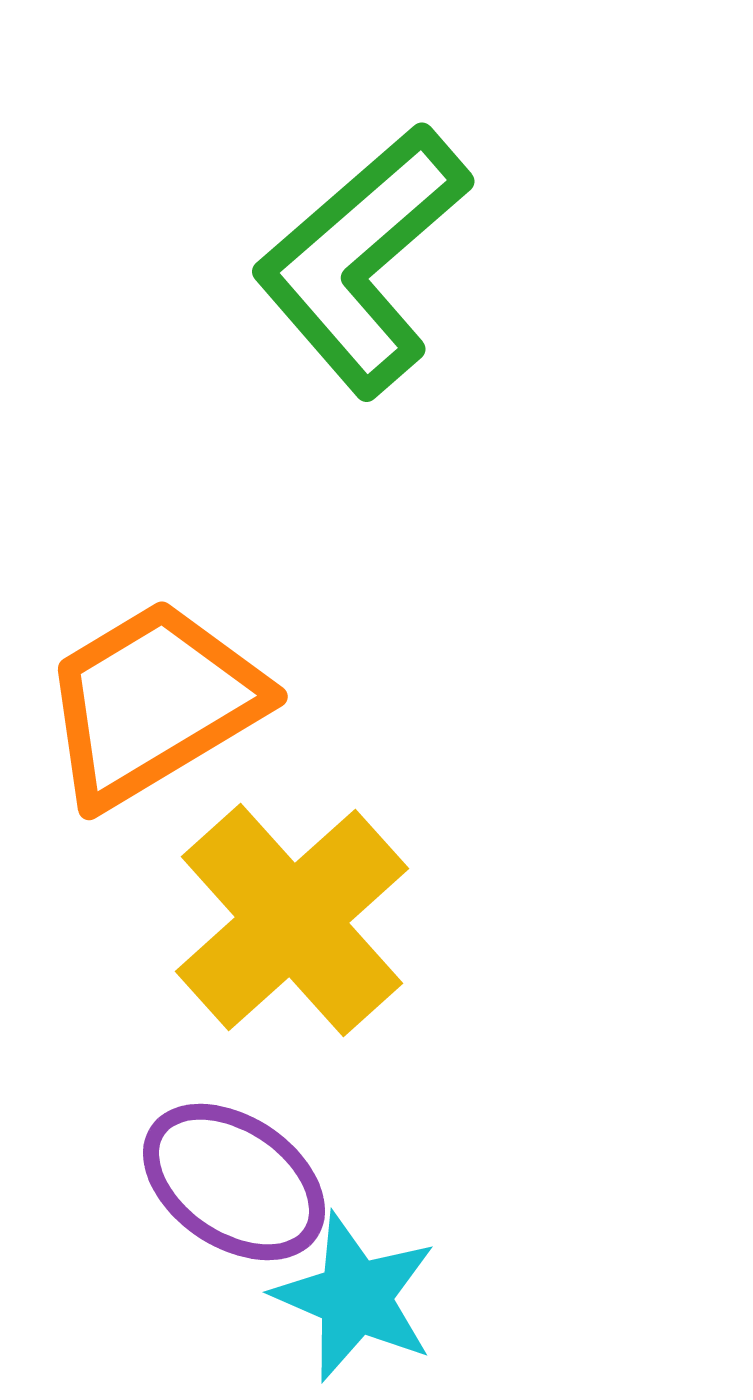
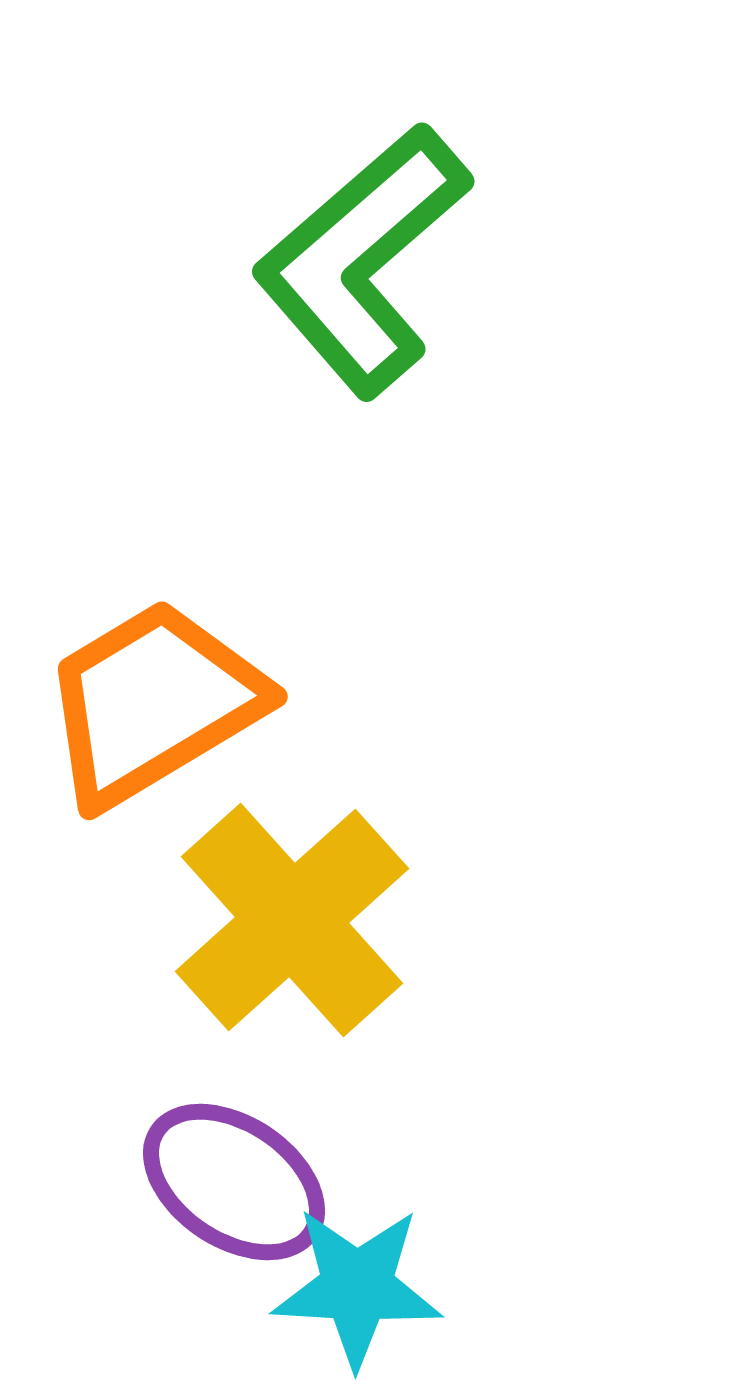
cyan star: moved 2 px right, 10 px up; rotated 20 degrees counterclockwise
